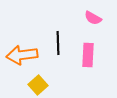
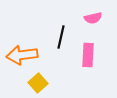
pink semicircle: rotated 42 degrees counterclockwise
black line: moved 3 px right, 6 px up; rotated 15 degrees clockwise
yellow square: moved 2 px up
